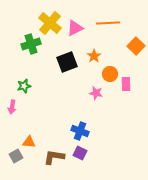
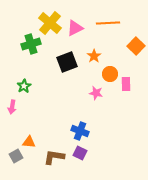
green star: rotated 16 degrees counterclockwise
